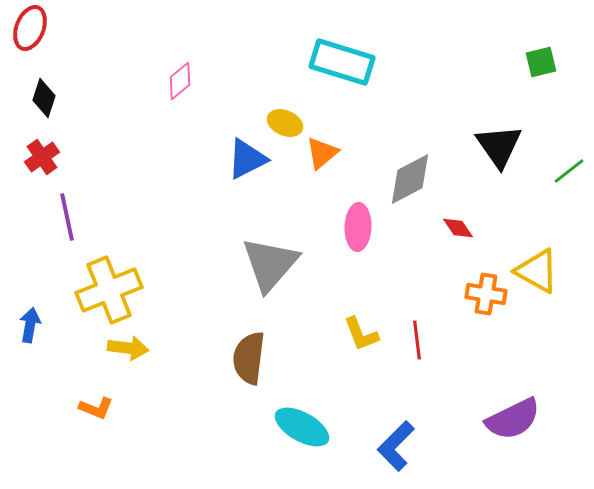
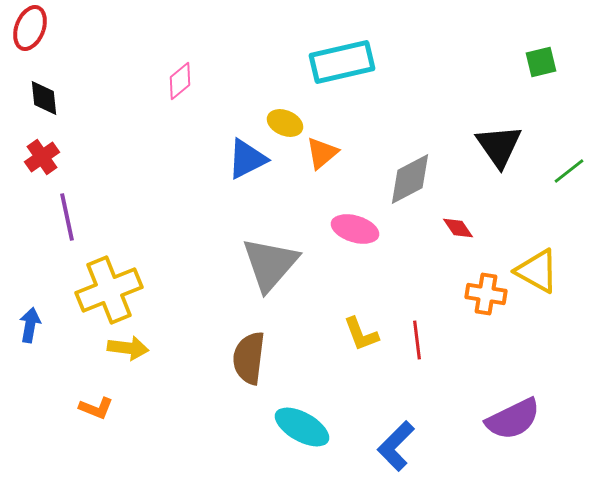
cyan rectangle: rotated 30 degrees counterclockwise
black diamond: rotated 24 degrees counterclockwise
pink ellipse: moved 3 px left, 2 px down; rotated 75 degrees counterclockwise
